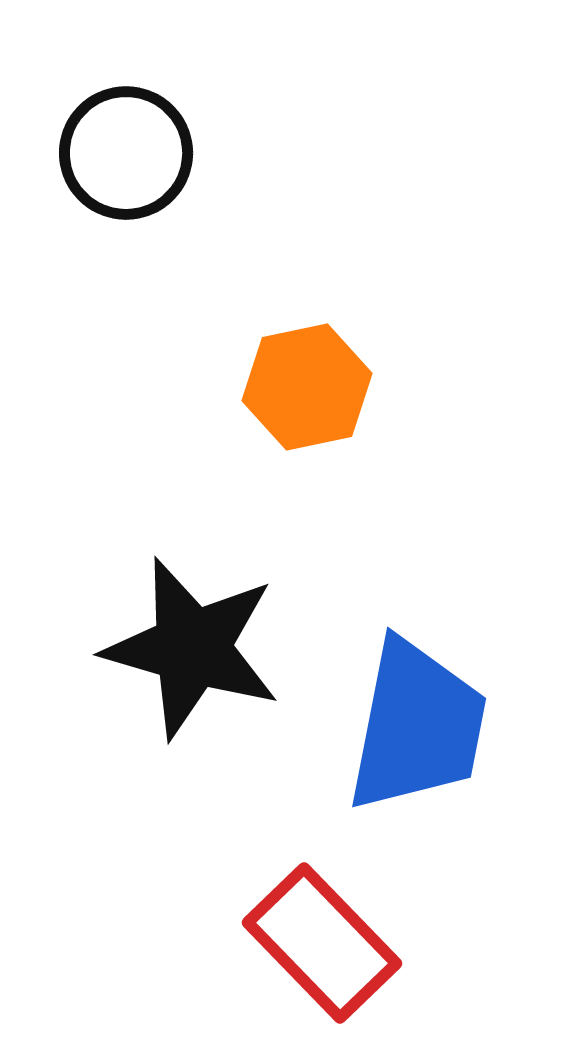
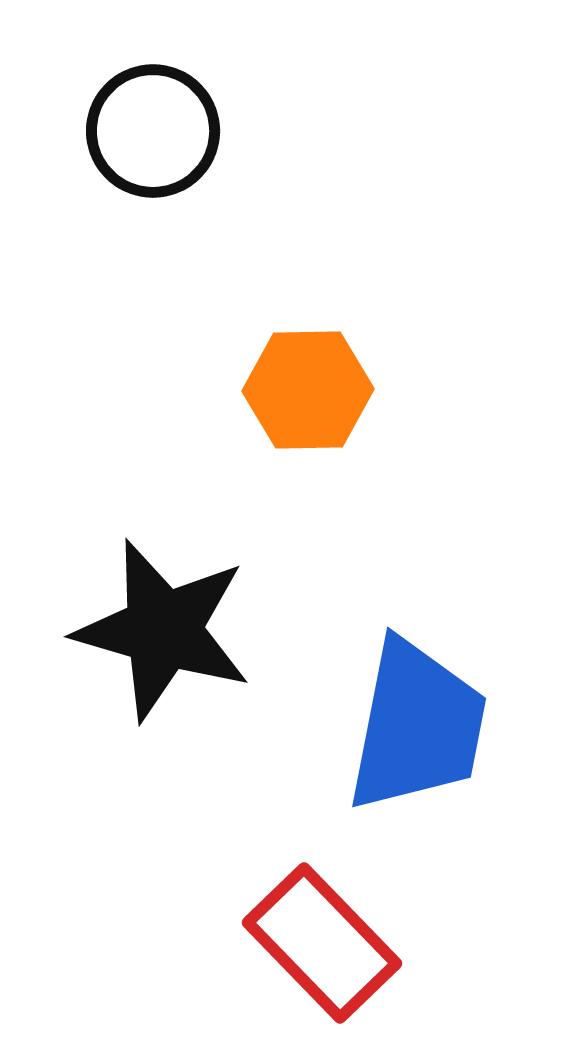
black circle: moved 27 px right, 22 px up
orange hexagon: moved 1 px right, 3 px down; rotated 11 degrees clockwise
black star: moved 29 px left, 18 px up
